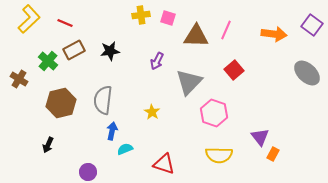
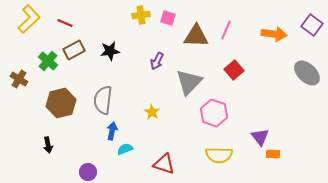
black arrow: rotated 35 degrees counterclockwise
orange rectangle: rotated 64 degrees clockwise
